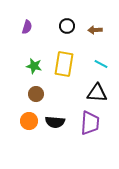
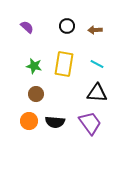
purple semicircle: rotated 64 degrees counterclockwise
cyan line: moved 4 px left
purple trapezoid: rotated 40 degrees counterclockwise
